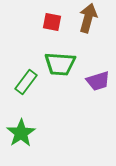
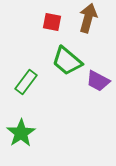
green trapezoid: moved 7 px right, 3 px up; rotated 36 degrees clockwise
purple trapezoid: rotated 45 degrees clockwise
